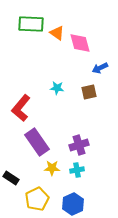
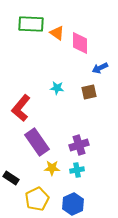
pink diamond: rotated 15 degrees clockwise
